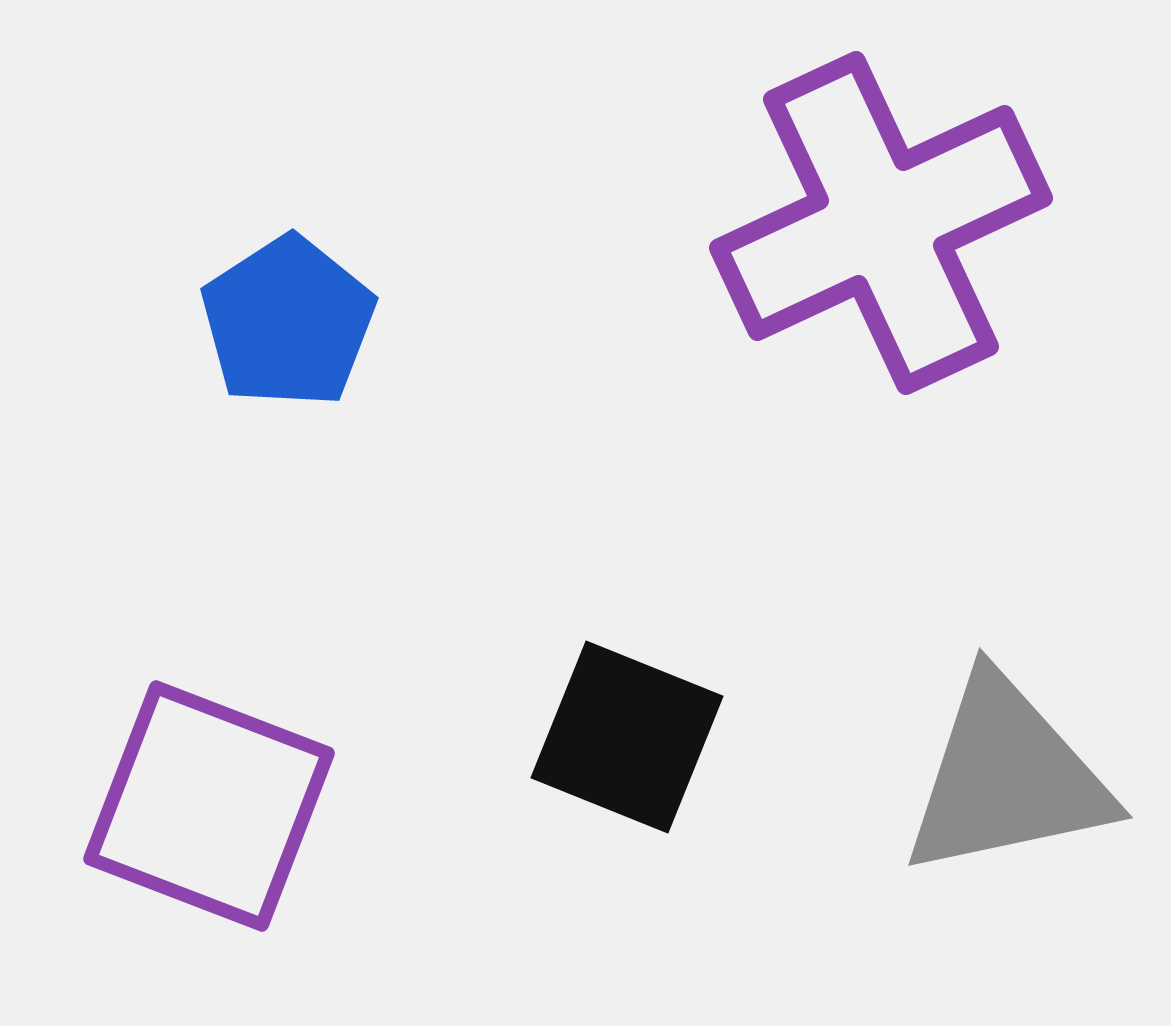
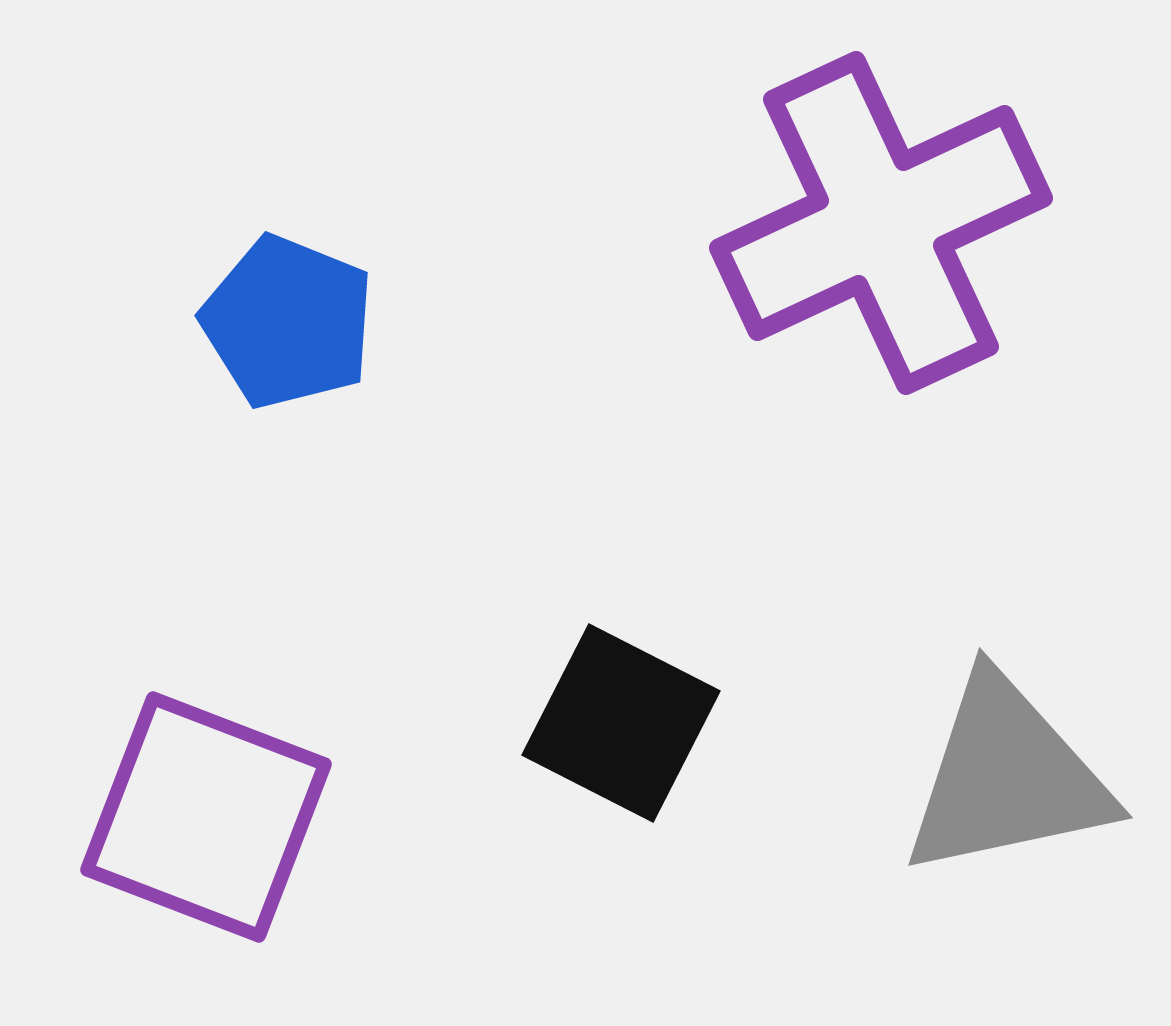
blue pentagon: rotated 17 degrees counterclockwise
black square: moved 6 px left, 14 px up; rotated 5 degrees clockwise
purple square: moved 3 px left, 11 px down
